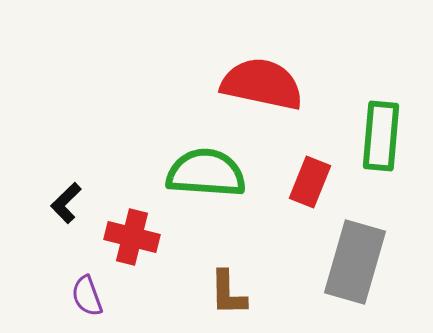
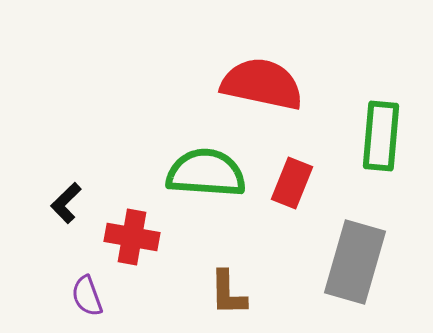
red rectangle: moved 18 px left, 1 px down
red cross: rotated 4 degrees counterclockwise
